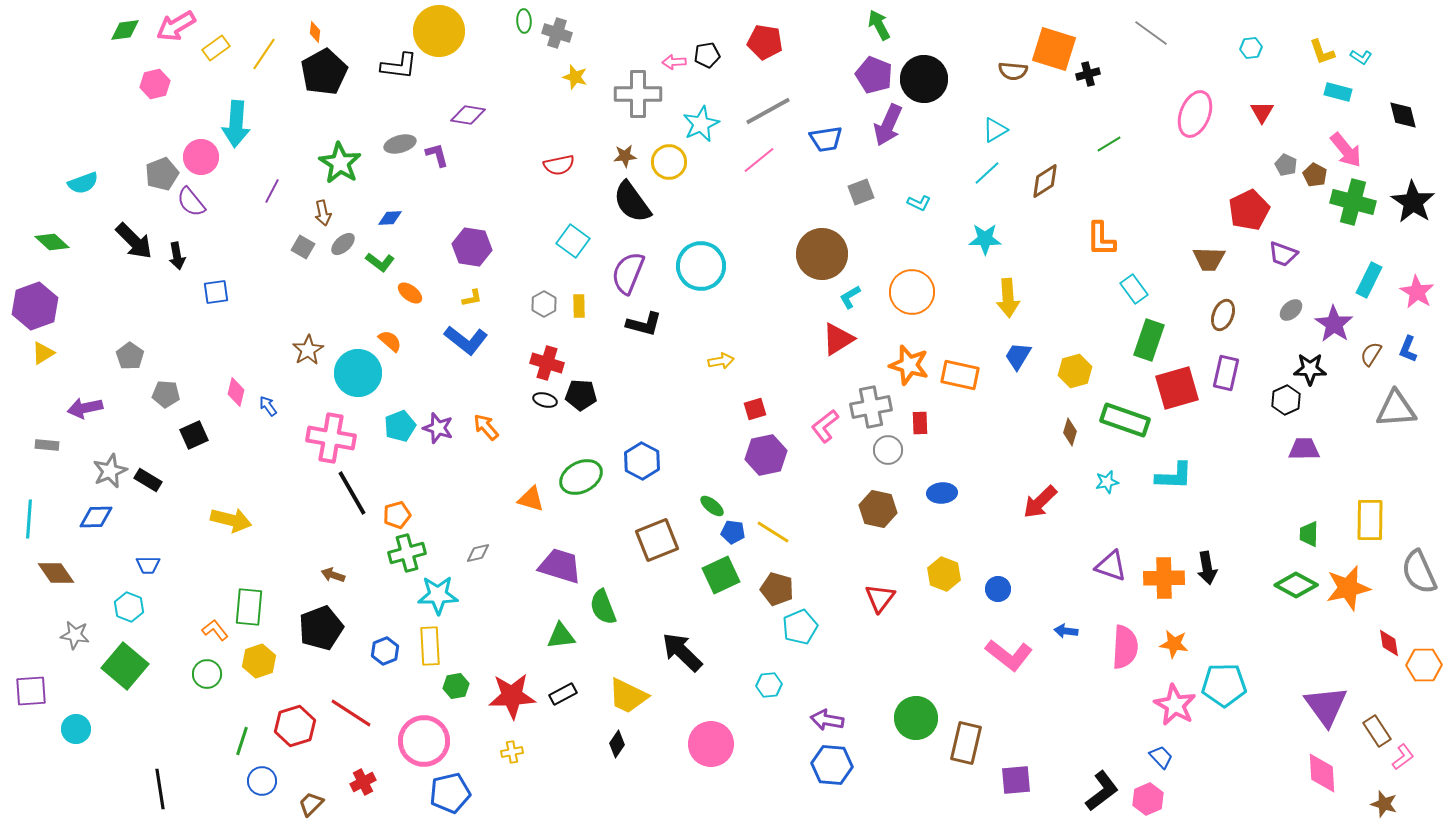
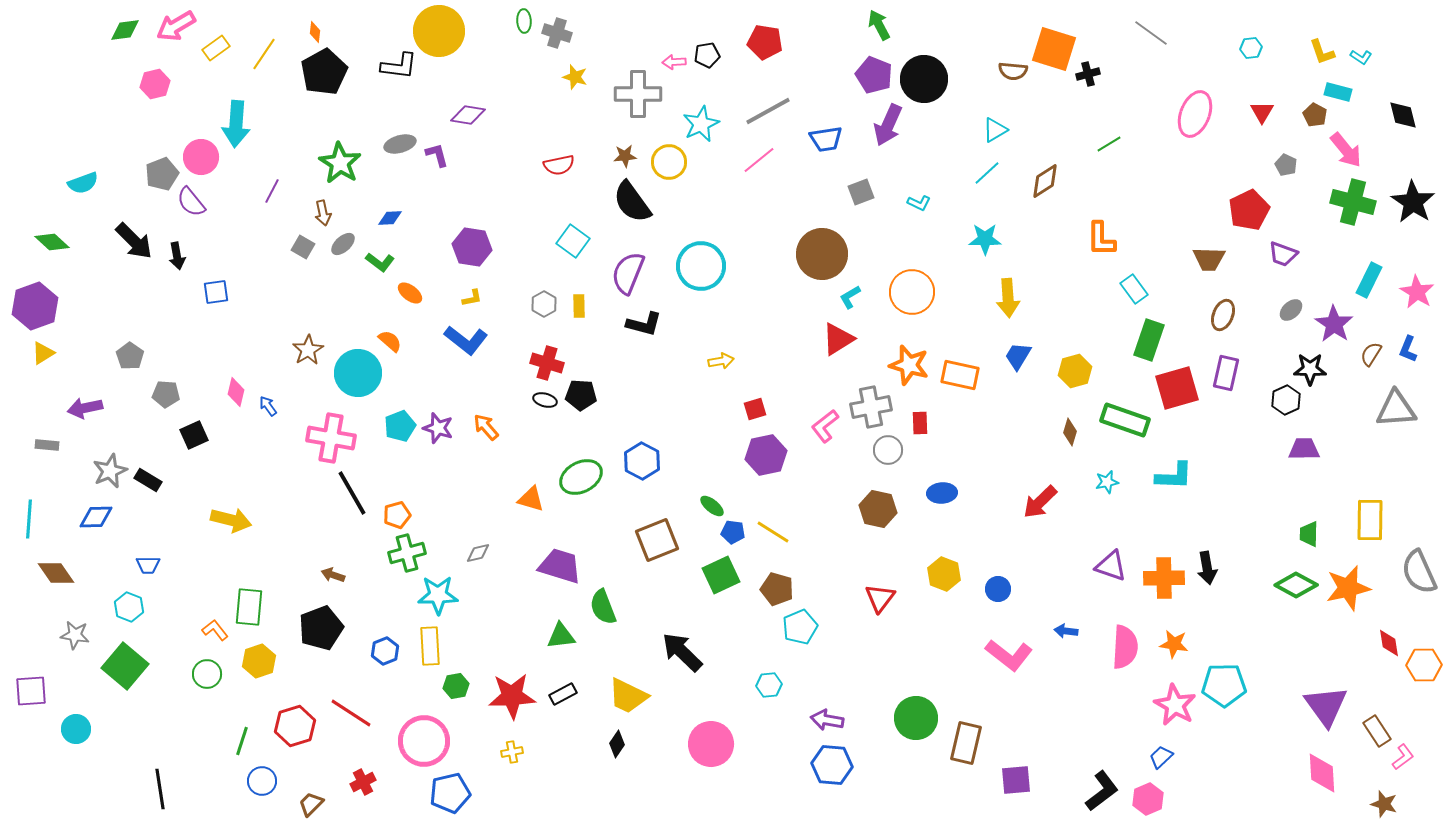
brown pentagon at (1315, 175): moved 60 px up
blue trapezoid at (1161, 757): rotated 90 degrees counterclockwise
